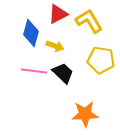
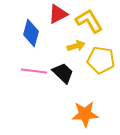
yellow arrow: moved 21 px right; rotated 36 degrees counterclockwise
